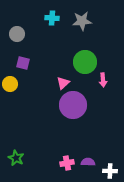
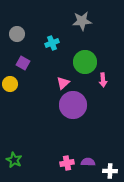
cyan cross: moved 25 px down; rotated 24 degrees counterclockwise
purple square: rotated 16 degrees clockwise
green star: moved 2 px left, 2 px down
